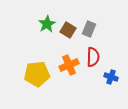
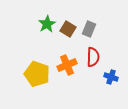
brown square: moved 1 px up
orange cross: moved 2 px left
yellow pentagon: rotated 25 degrees clockwise
